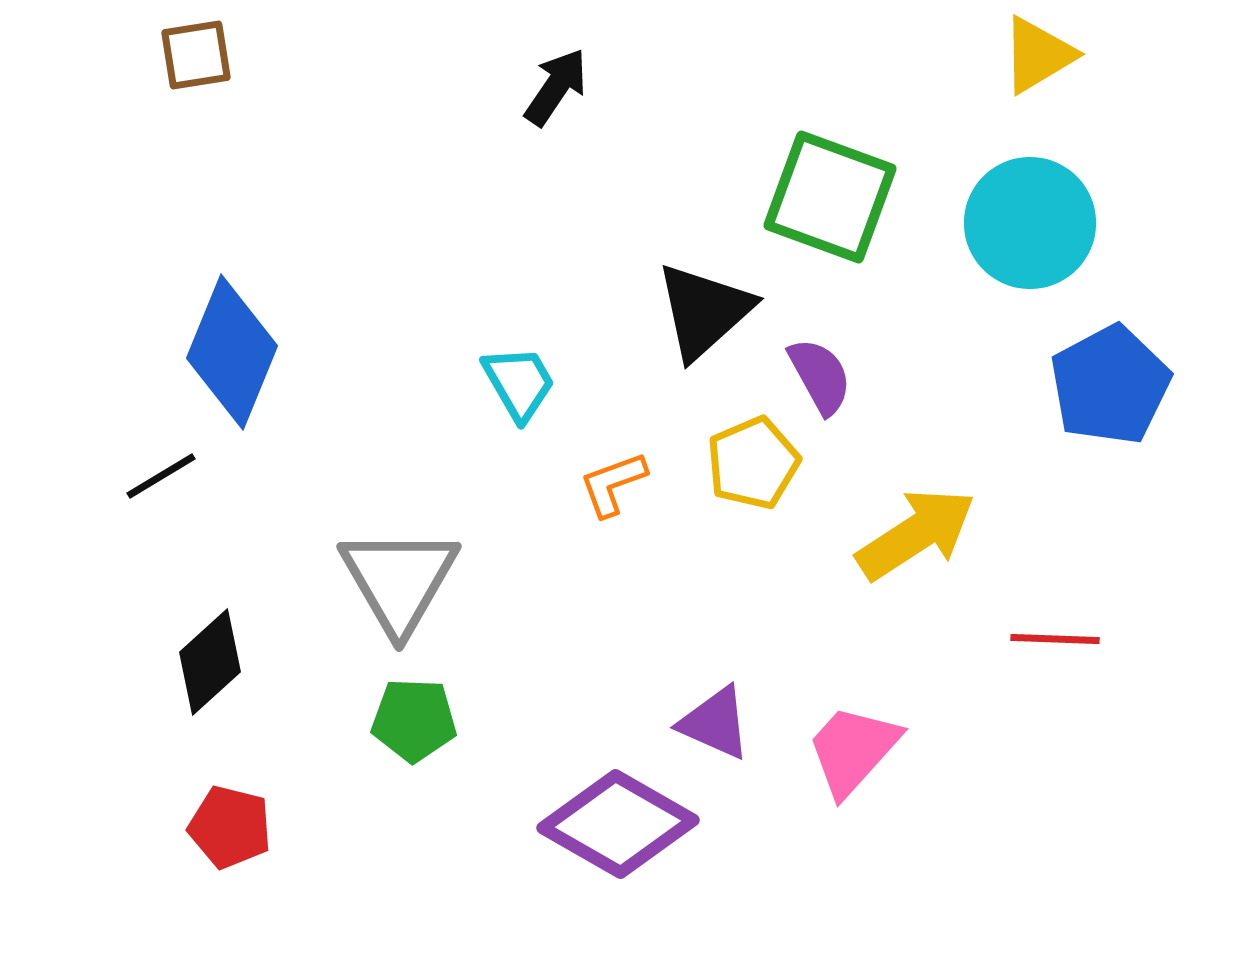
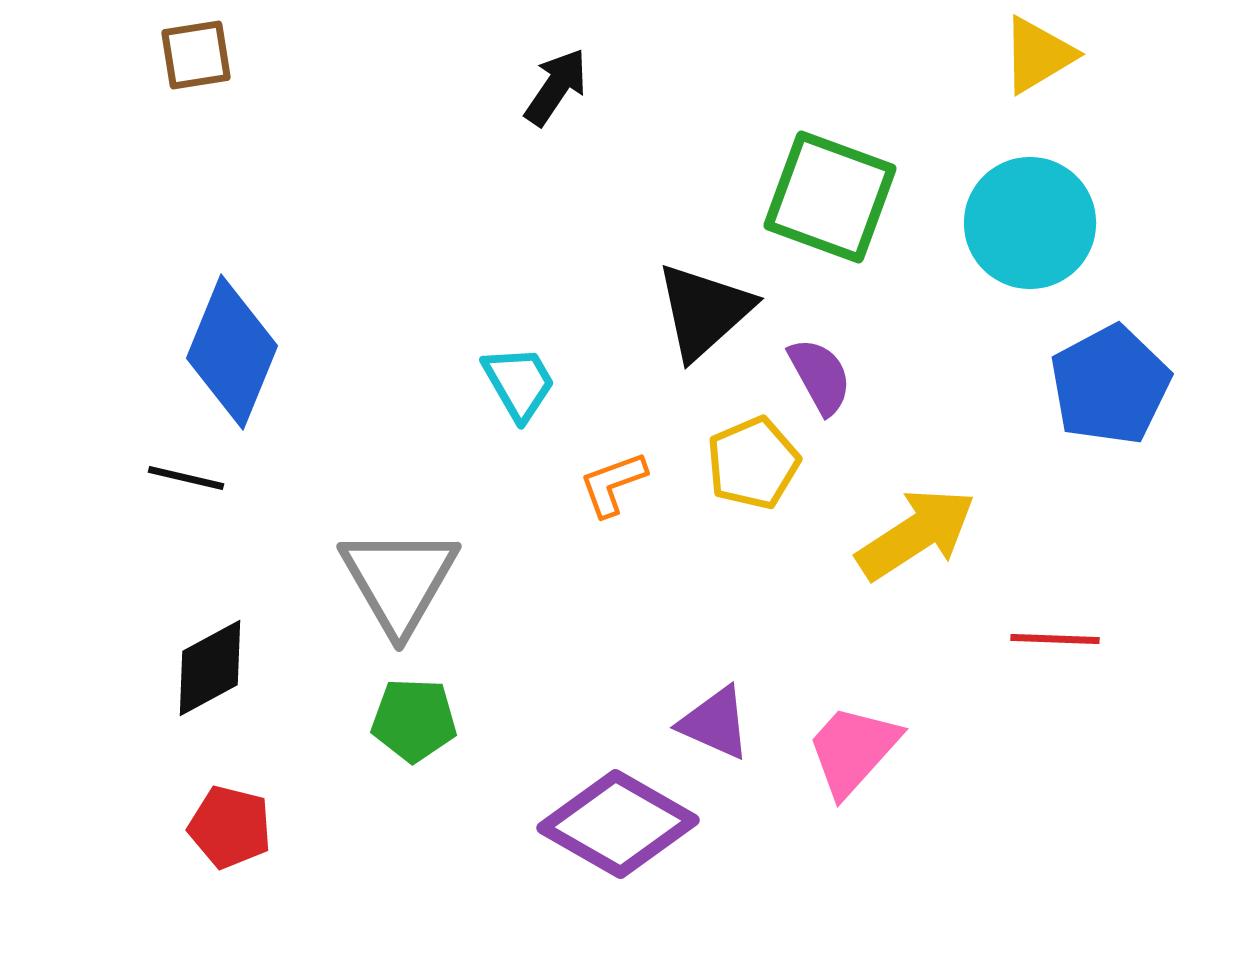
black line: moved 25 px right, 2 px down; rotated 44 degrees clockwise
black diamond: moved 6 px down; rotated 14 degrees clockwise
